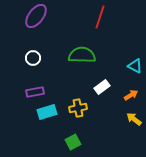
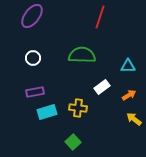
purple ellipse: moved 4 px left
cyan triangle: moved 7 px left; rotated 28 degrees counterclockwise
orange arrow: moved 2 px left
yellow cross: rotated 18 degrees clockwise
green square: rotated 14 degrees counterclockwise
